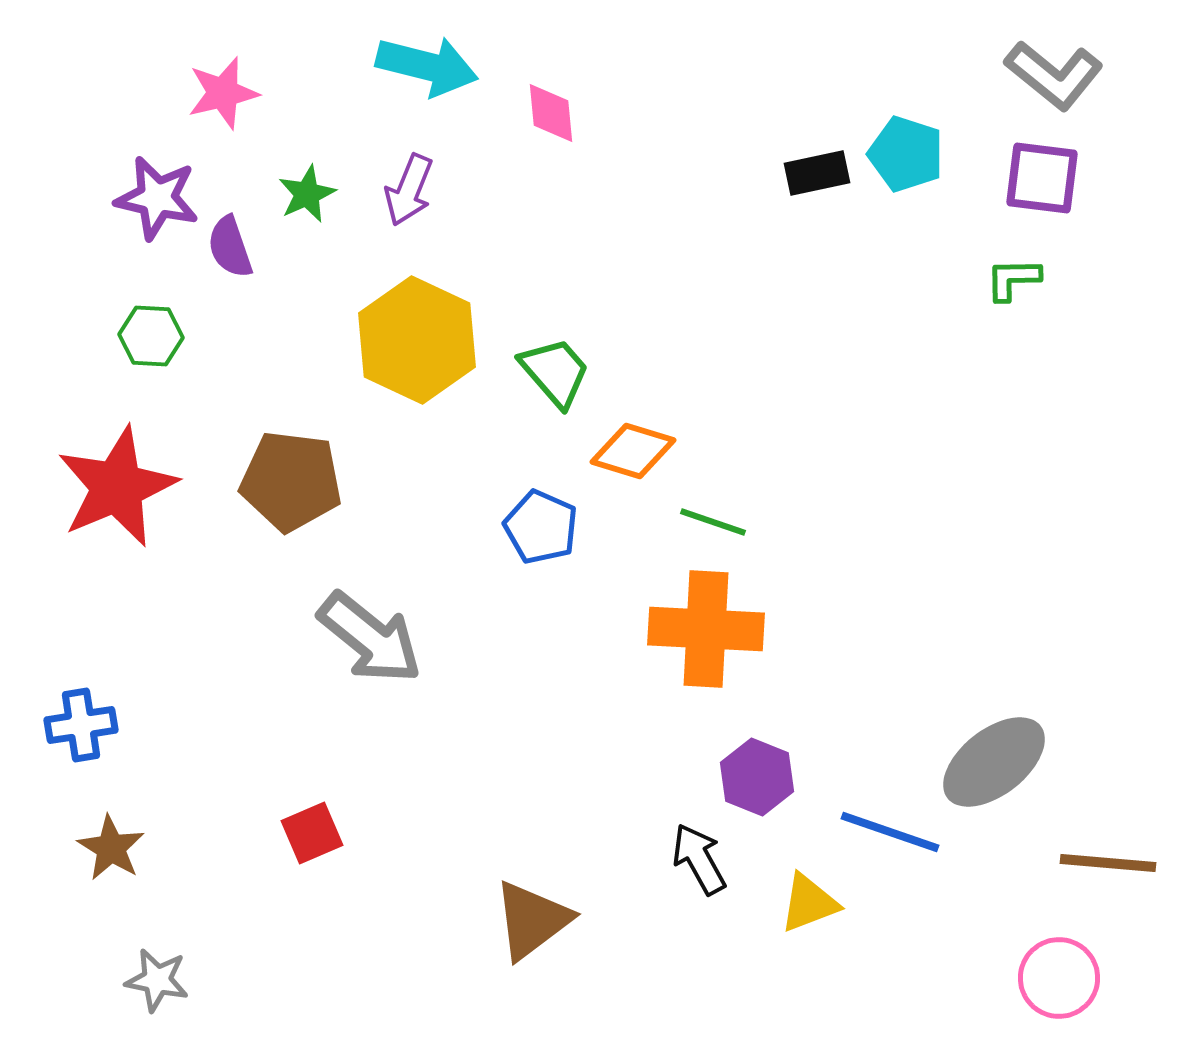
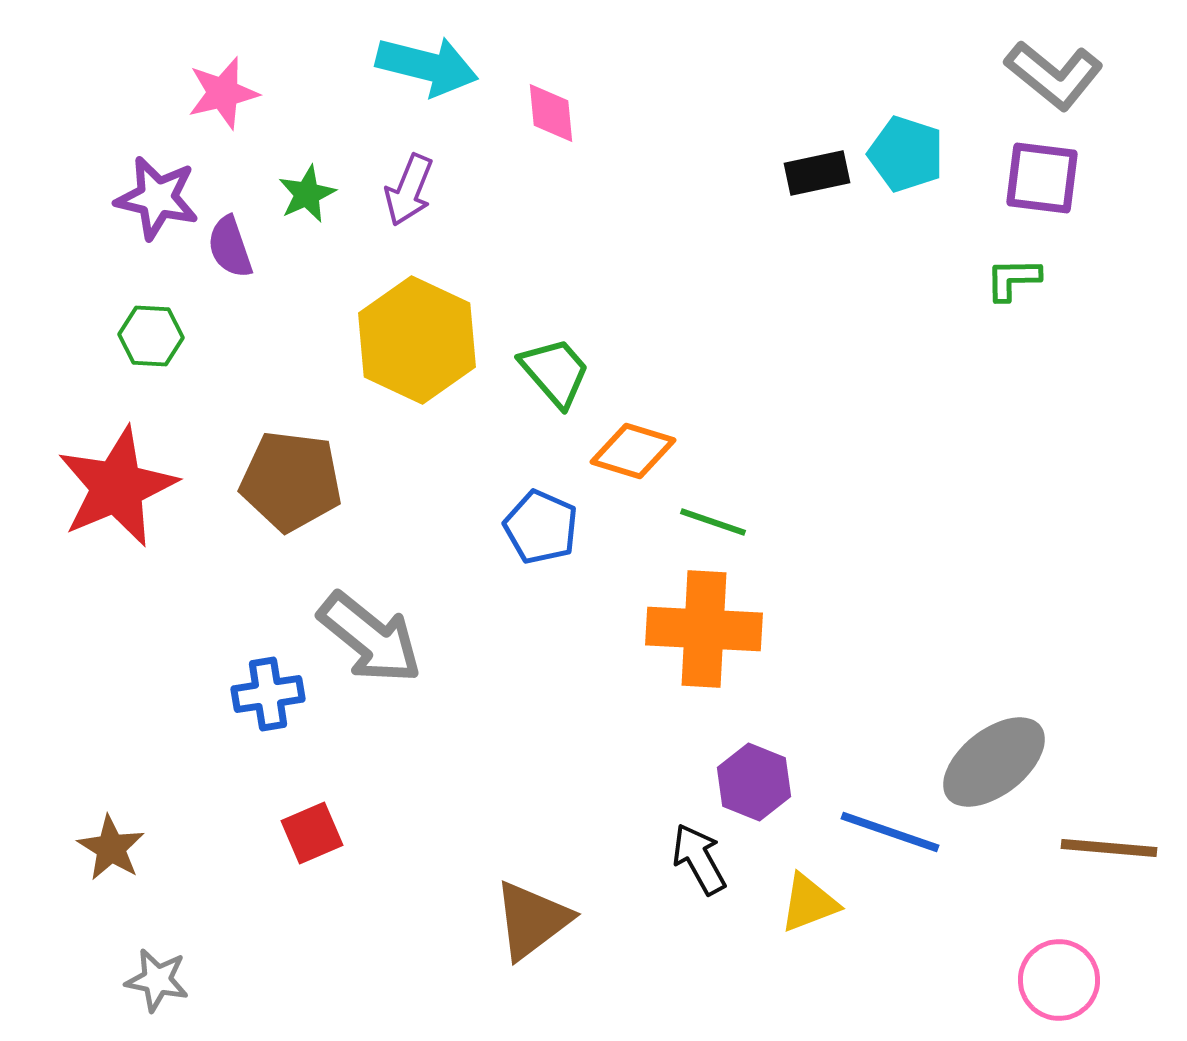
orange cross: moved 2 px left
blue cross: moved 187 px right, 31 px up
purple hexagon: moved 3 px left, 5 px down
brown line: moved 1 px right, 15 px up
pink circle: moved 2 px down
